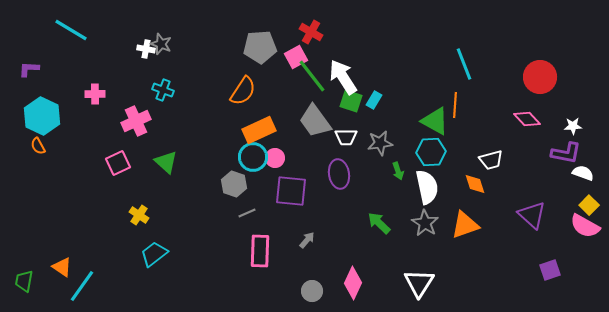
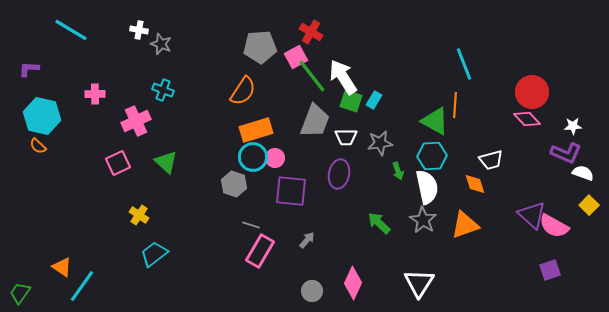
white cross at (146, 49): moved 7 px left, 19 px up
red circle at (540, 77): moved 8 px left, 15 px down
cyan hexagon at (42, 116): rotated 12 degrees counterclockwise
gray trapezoid at (315, 121): rotated 123 degrees counterclockwise
orange rectangle at (259, 130): moved 3 px left; rotated 8 degrees clockwise
orange semicircle at (38, 146): rotated 18 degrees counterclockwise
cyan hexagon at (431, 152): moved 1 px right, 4 px down
purple L-shape at (566, 153): rotated 12 degrees clockwise
purple ellipse at (339, 174): rotated 20 degrees clockwise
gray line at (247, 213): moved 4 px right, 12 px down; rotated 42 degrees clockwise
gray star at (425, 223): moved 2 px left, 3 px up
pink semicircle at (585, 226): moved 31 px left
pink rectangle at (260, 251): rotated 28 degrees clockwise
green trapezoid at (24, 281): moved 4 px left, 12 px down; rotated 25 degrees clockwise
